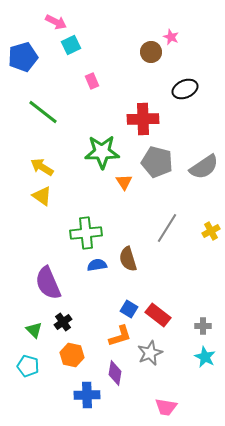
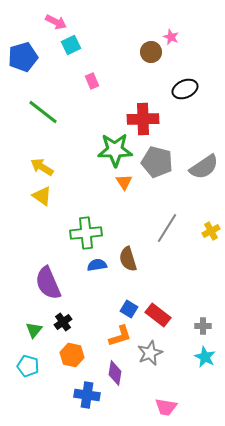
green star: moved 13 px right, 2 px up
green triangle: rotated 24 degrees clockwise
blue cross: rotated 10 degrees clockwise
